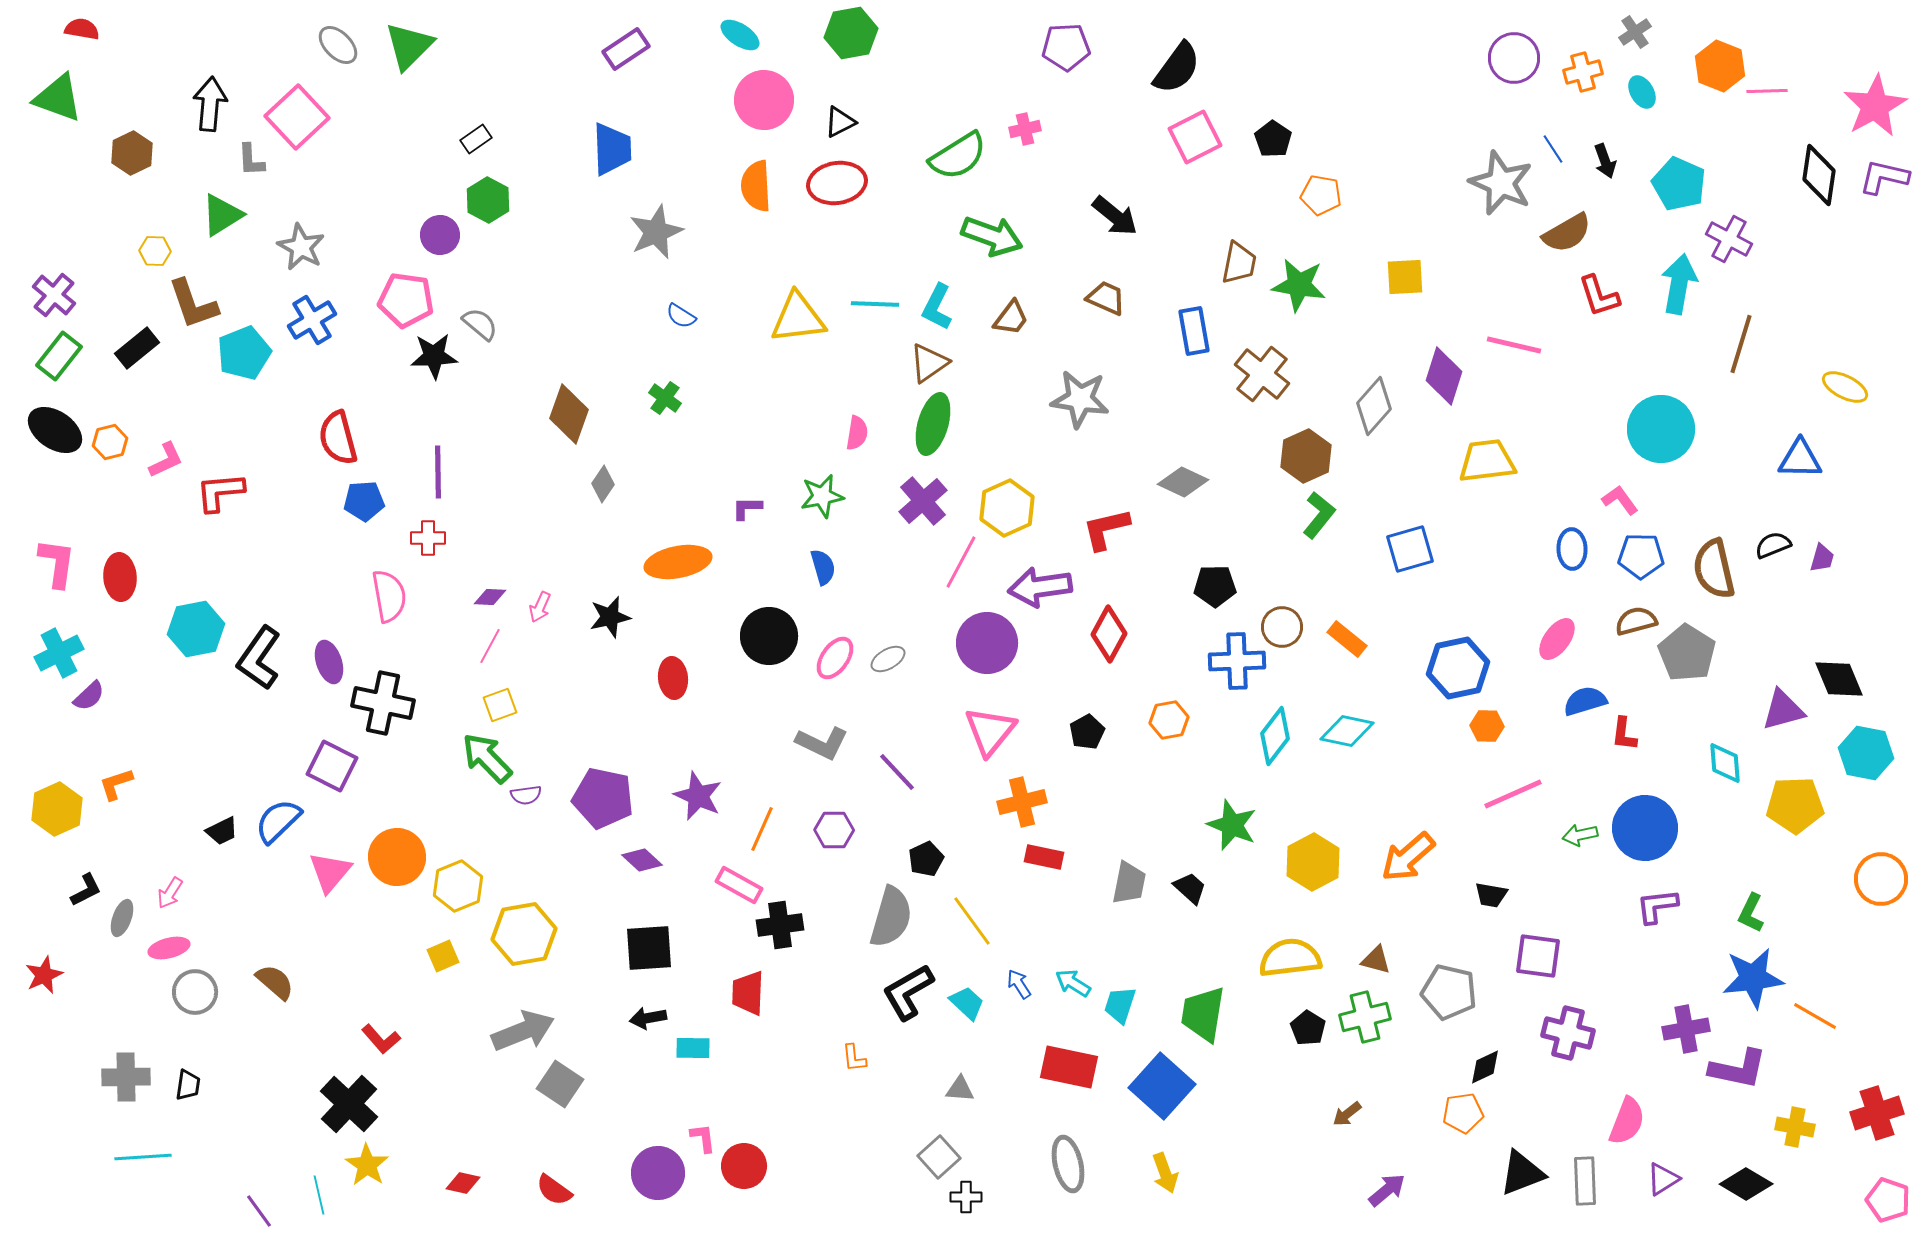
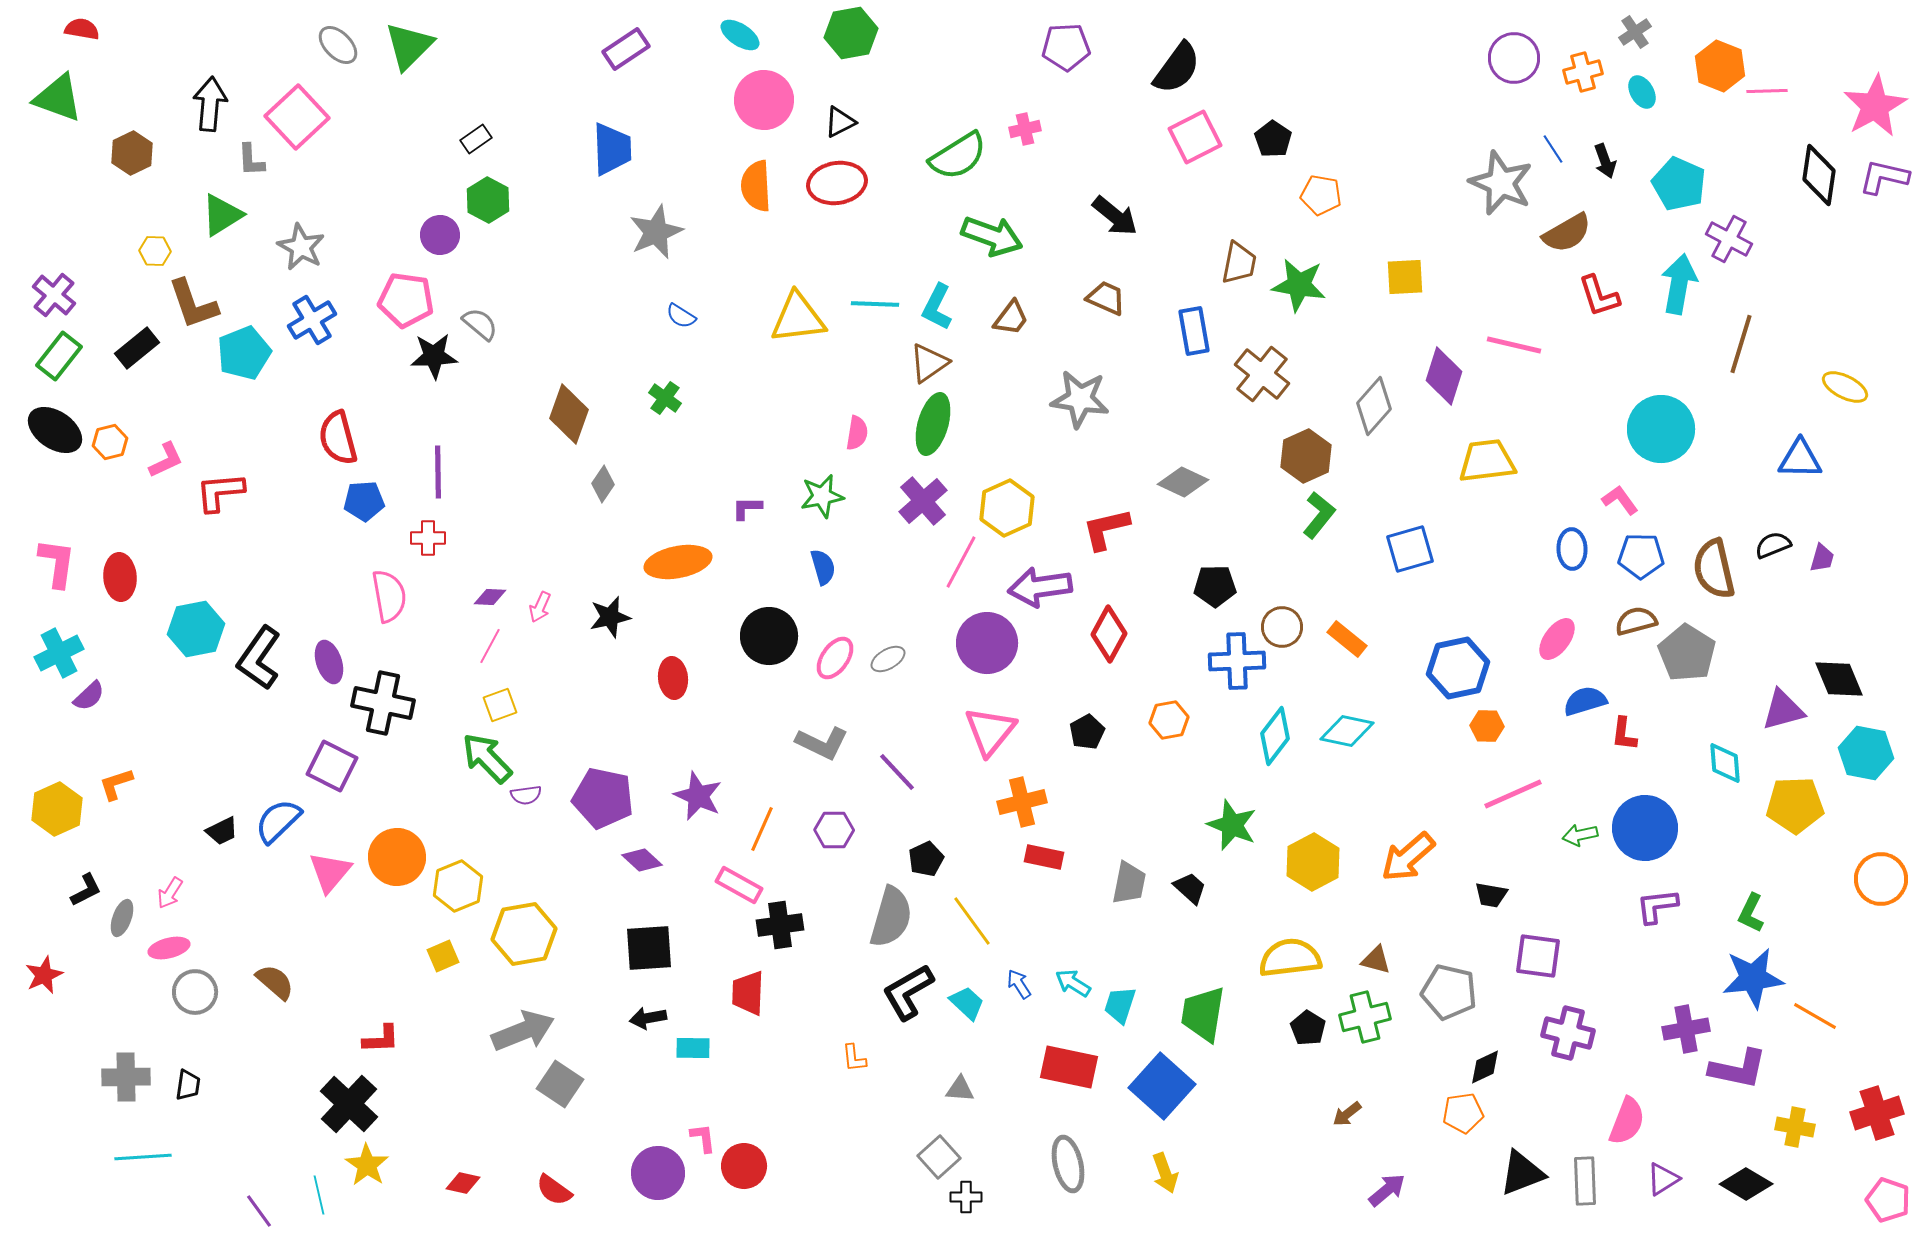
red L-shape at (381, 1039): rotated 51 degrees counterclockwise
